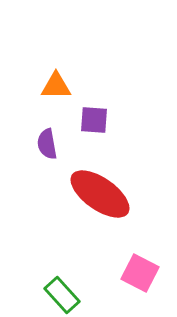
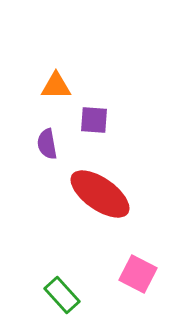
pink square: moved 2 px left, 1 px down
